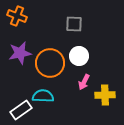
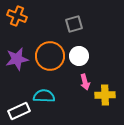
gray square: rotated 18 degrees counterclockwise
purple star: moved 3 px left, 6 px down
orange circle: moved 7 px up
pink arrow: moved 1 px right; rotated 42 degrees counterclockwise
cyan semicircle: moved 1 px right
white rectangle: moved 2 px left, 1 px down; rotated 10 degrees clockwise
